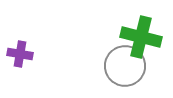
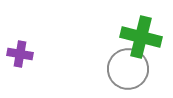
gray circle: moved 3 px right, 3 px down
